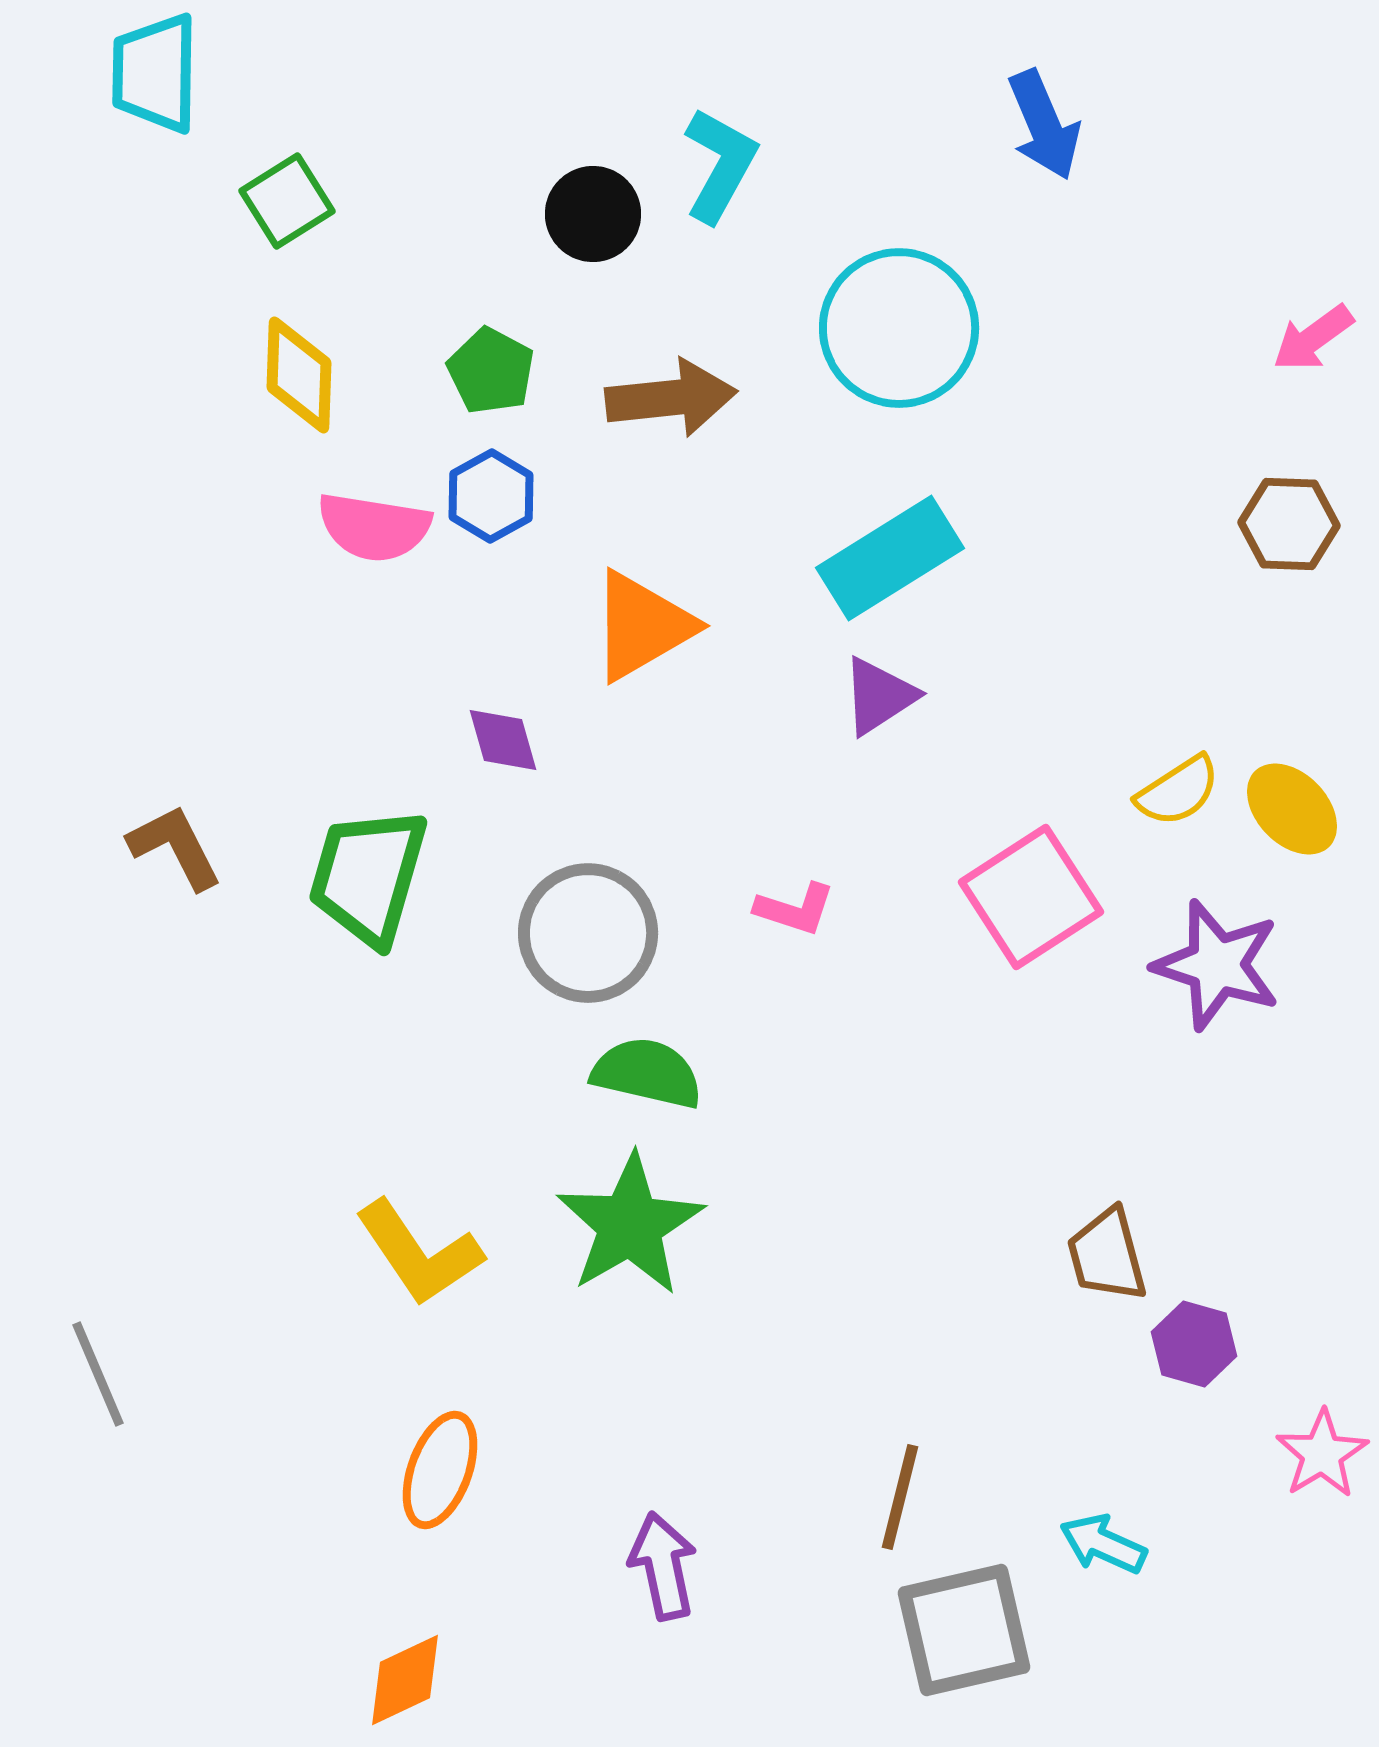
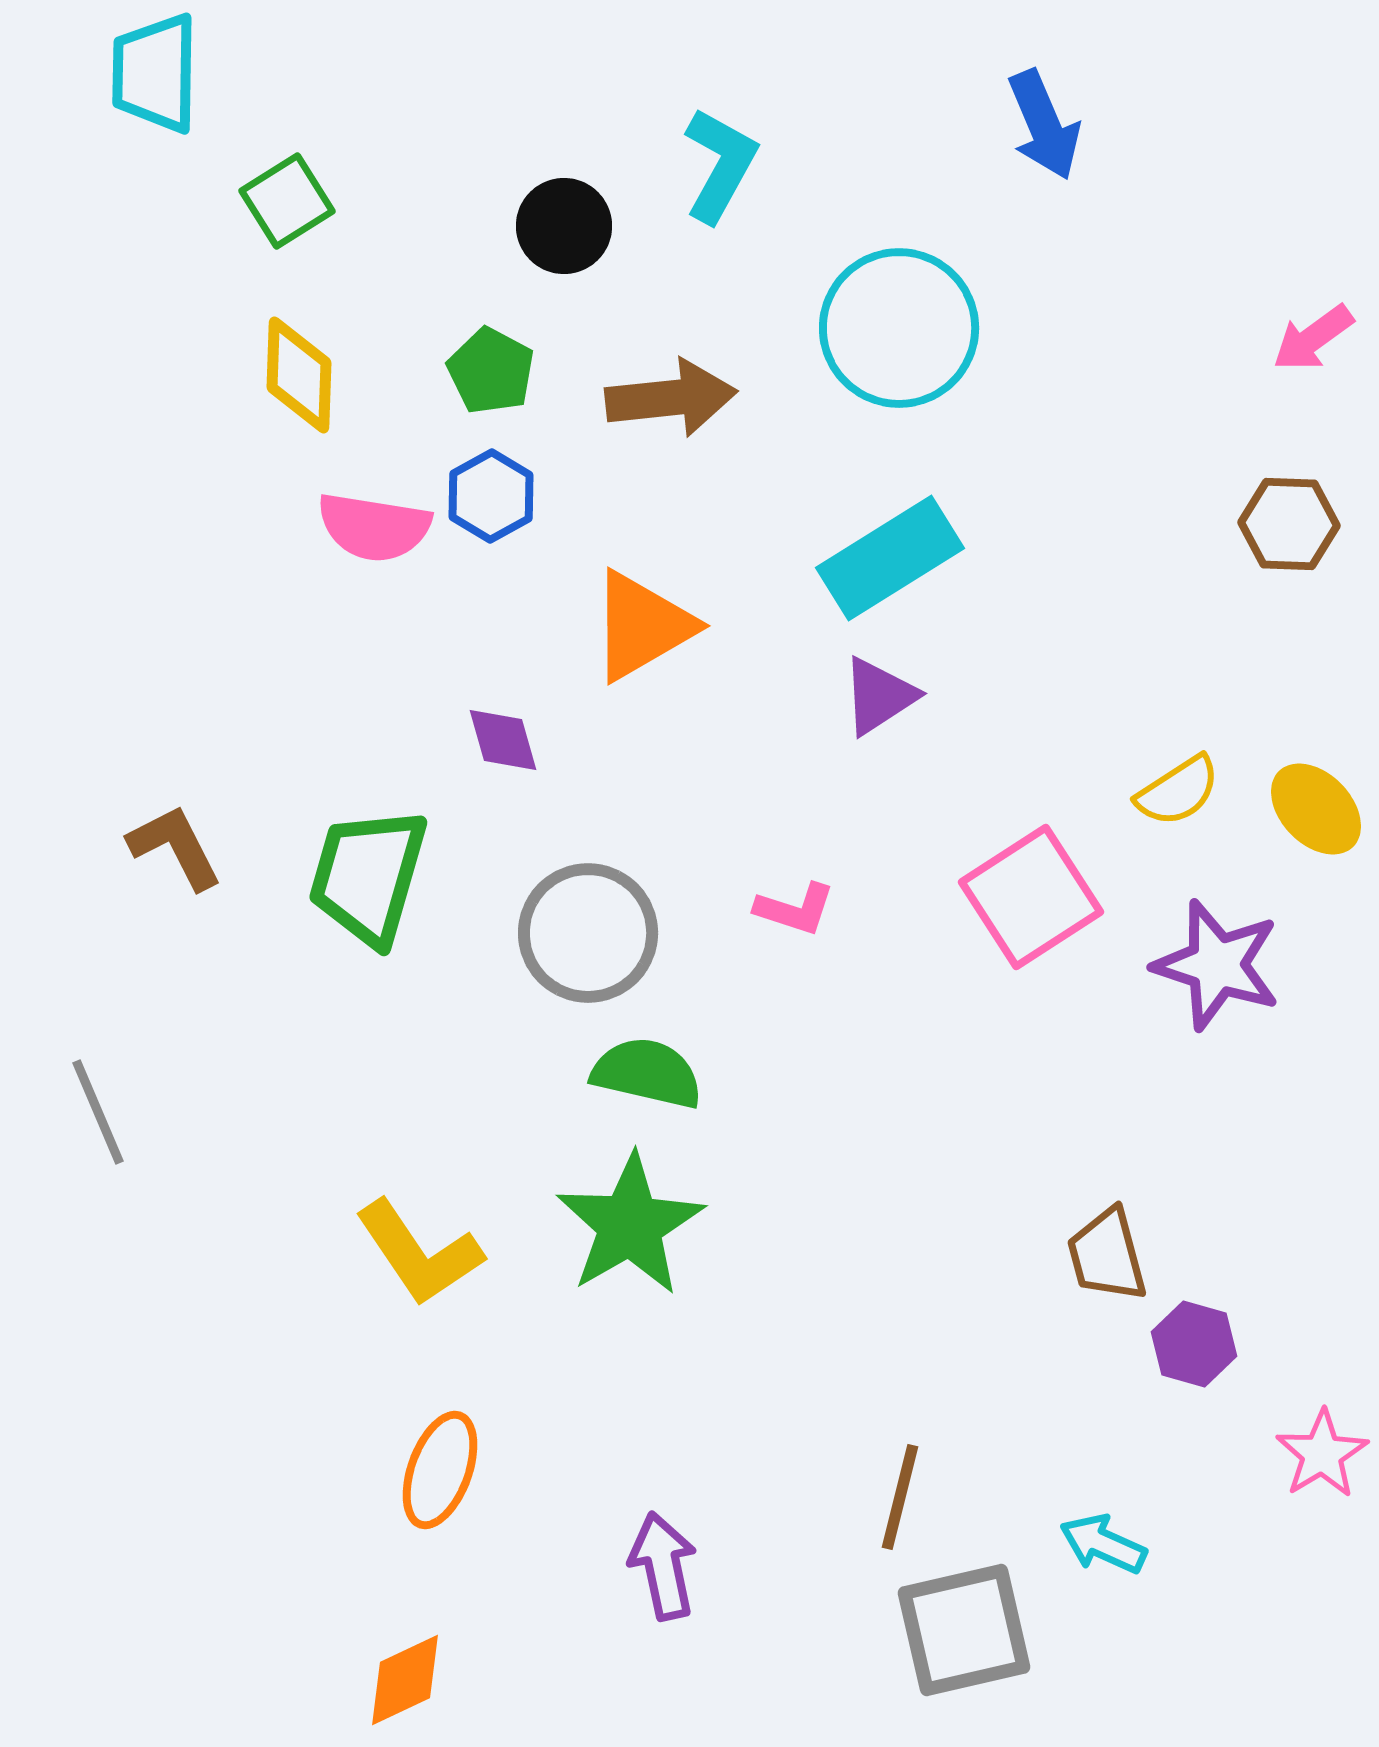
black circle: moved 29 px left, 12 px down
yellow ellipse: moved 24 px right
gray line: moved 262 px up
